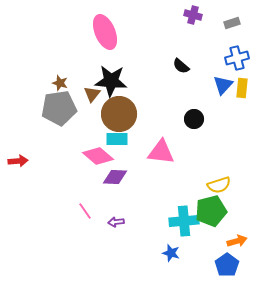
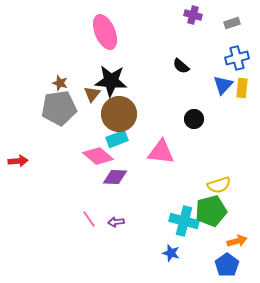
cyan rectangle: rotated 20 degrees counterclockwise
pink line: moved 4 px right, 8 px down
cyan cross: rotated 20 degrees clockwise
